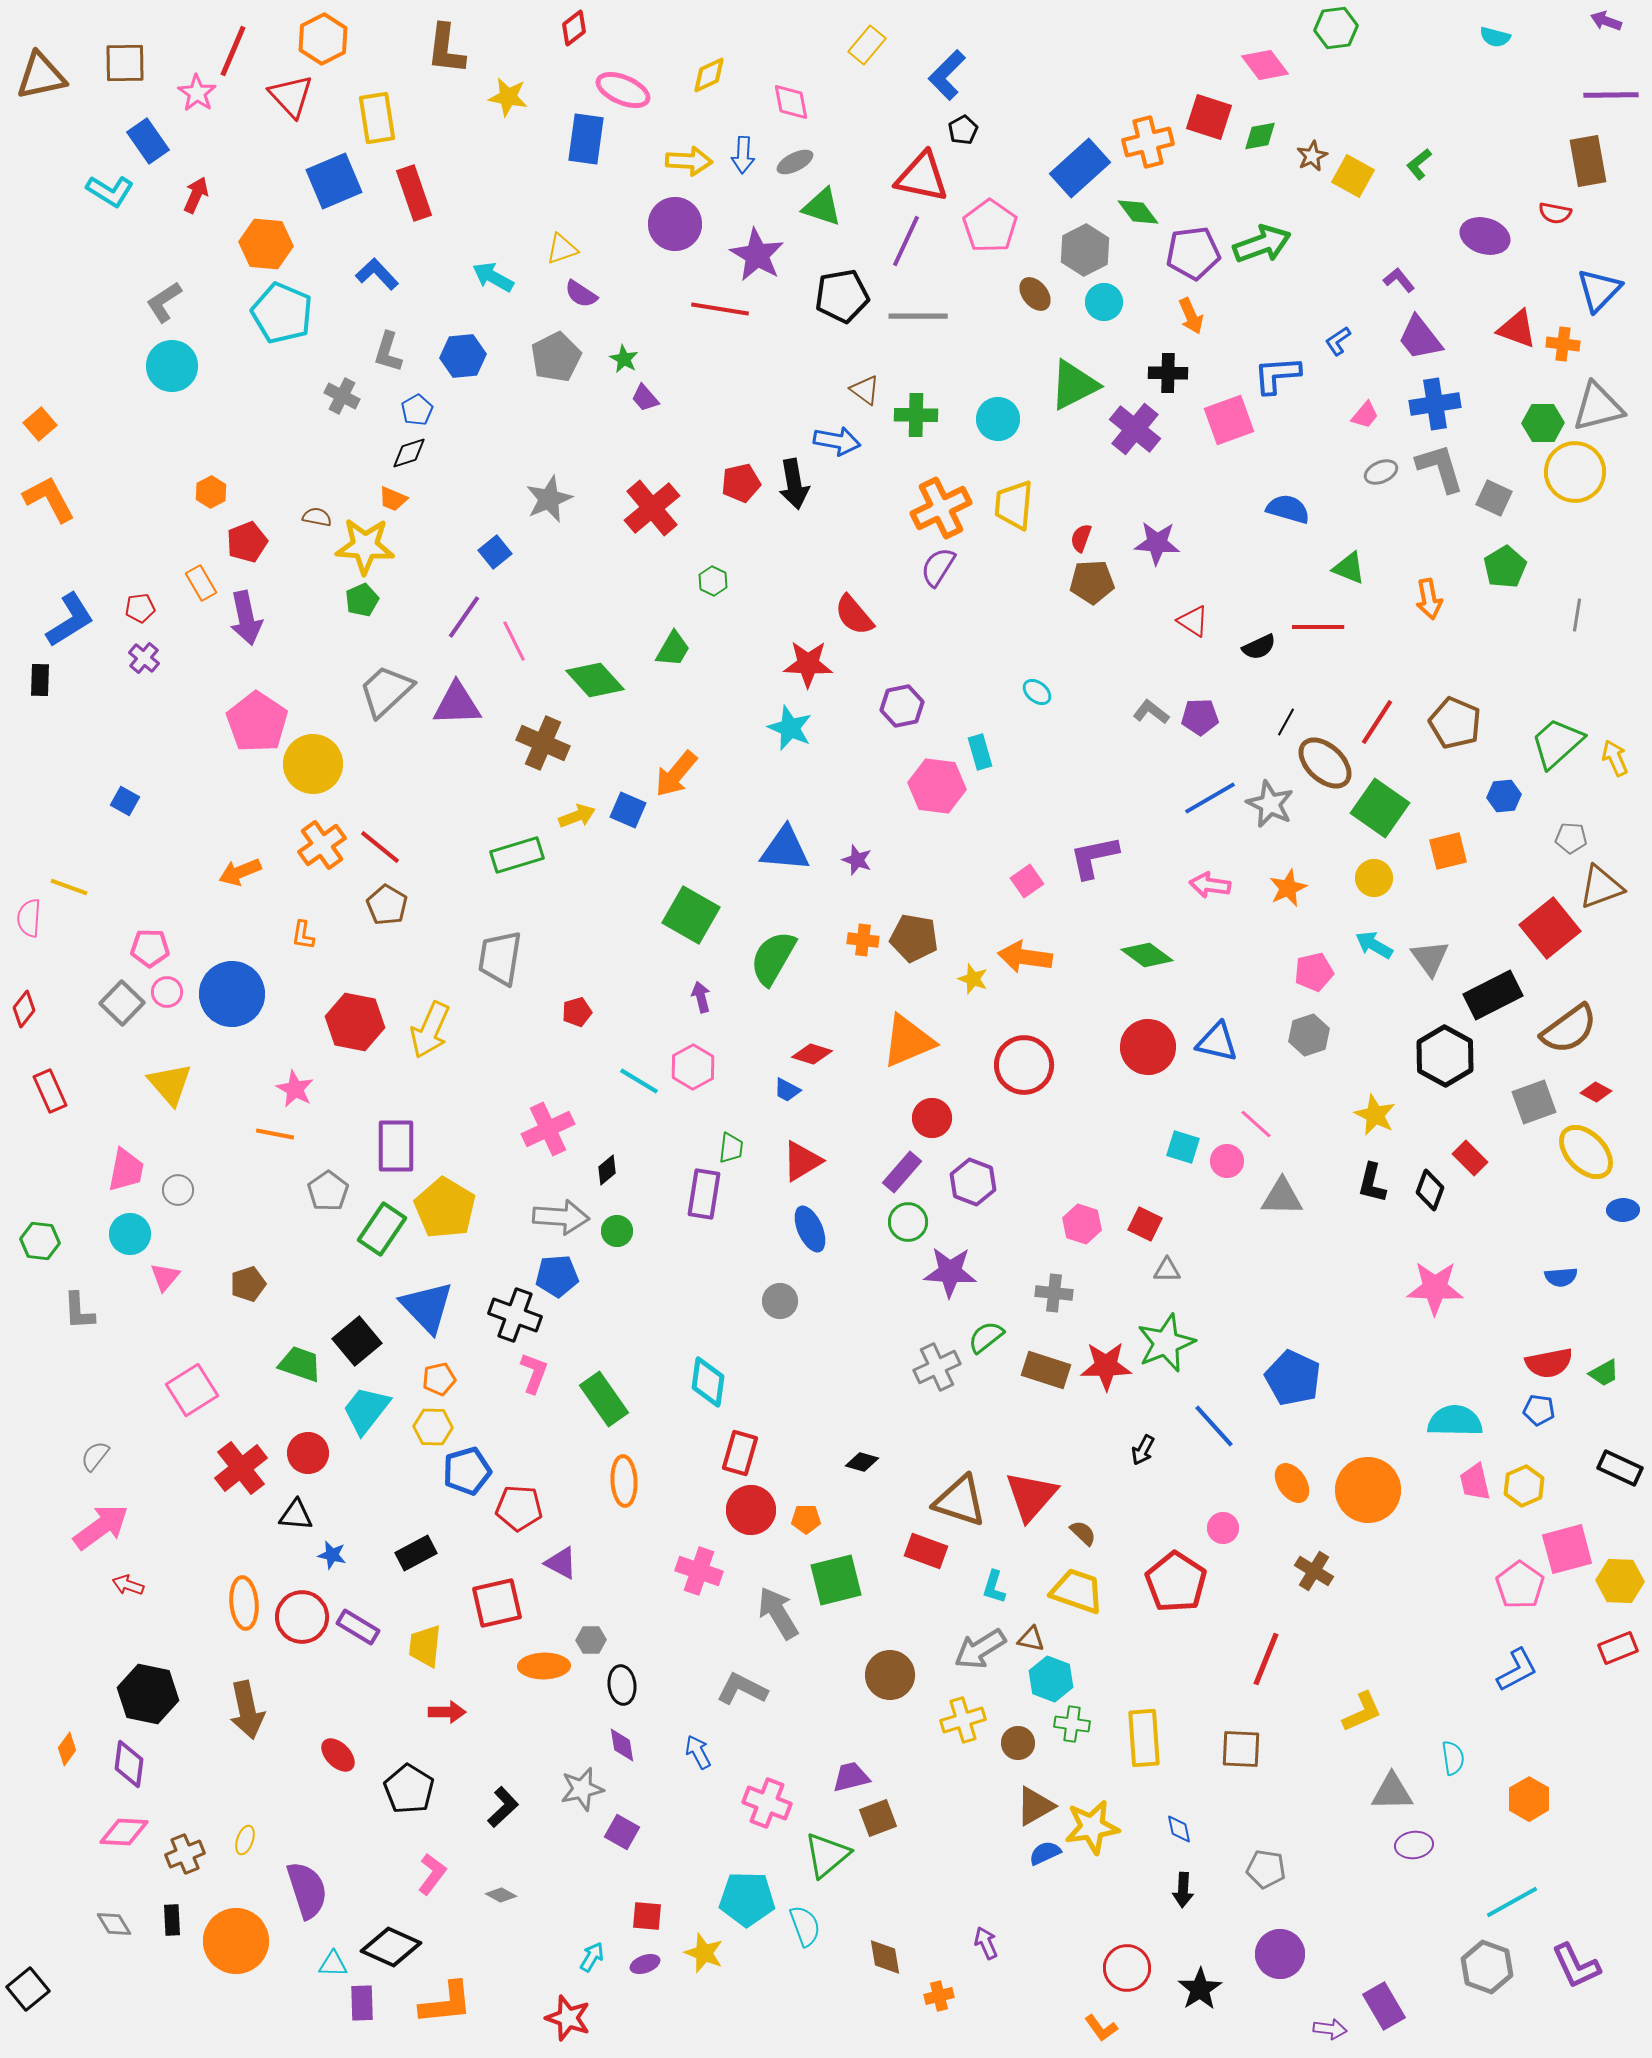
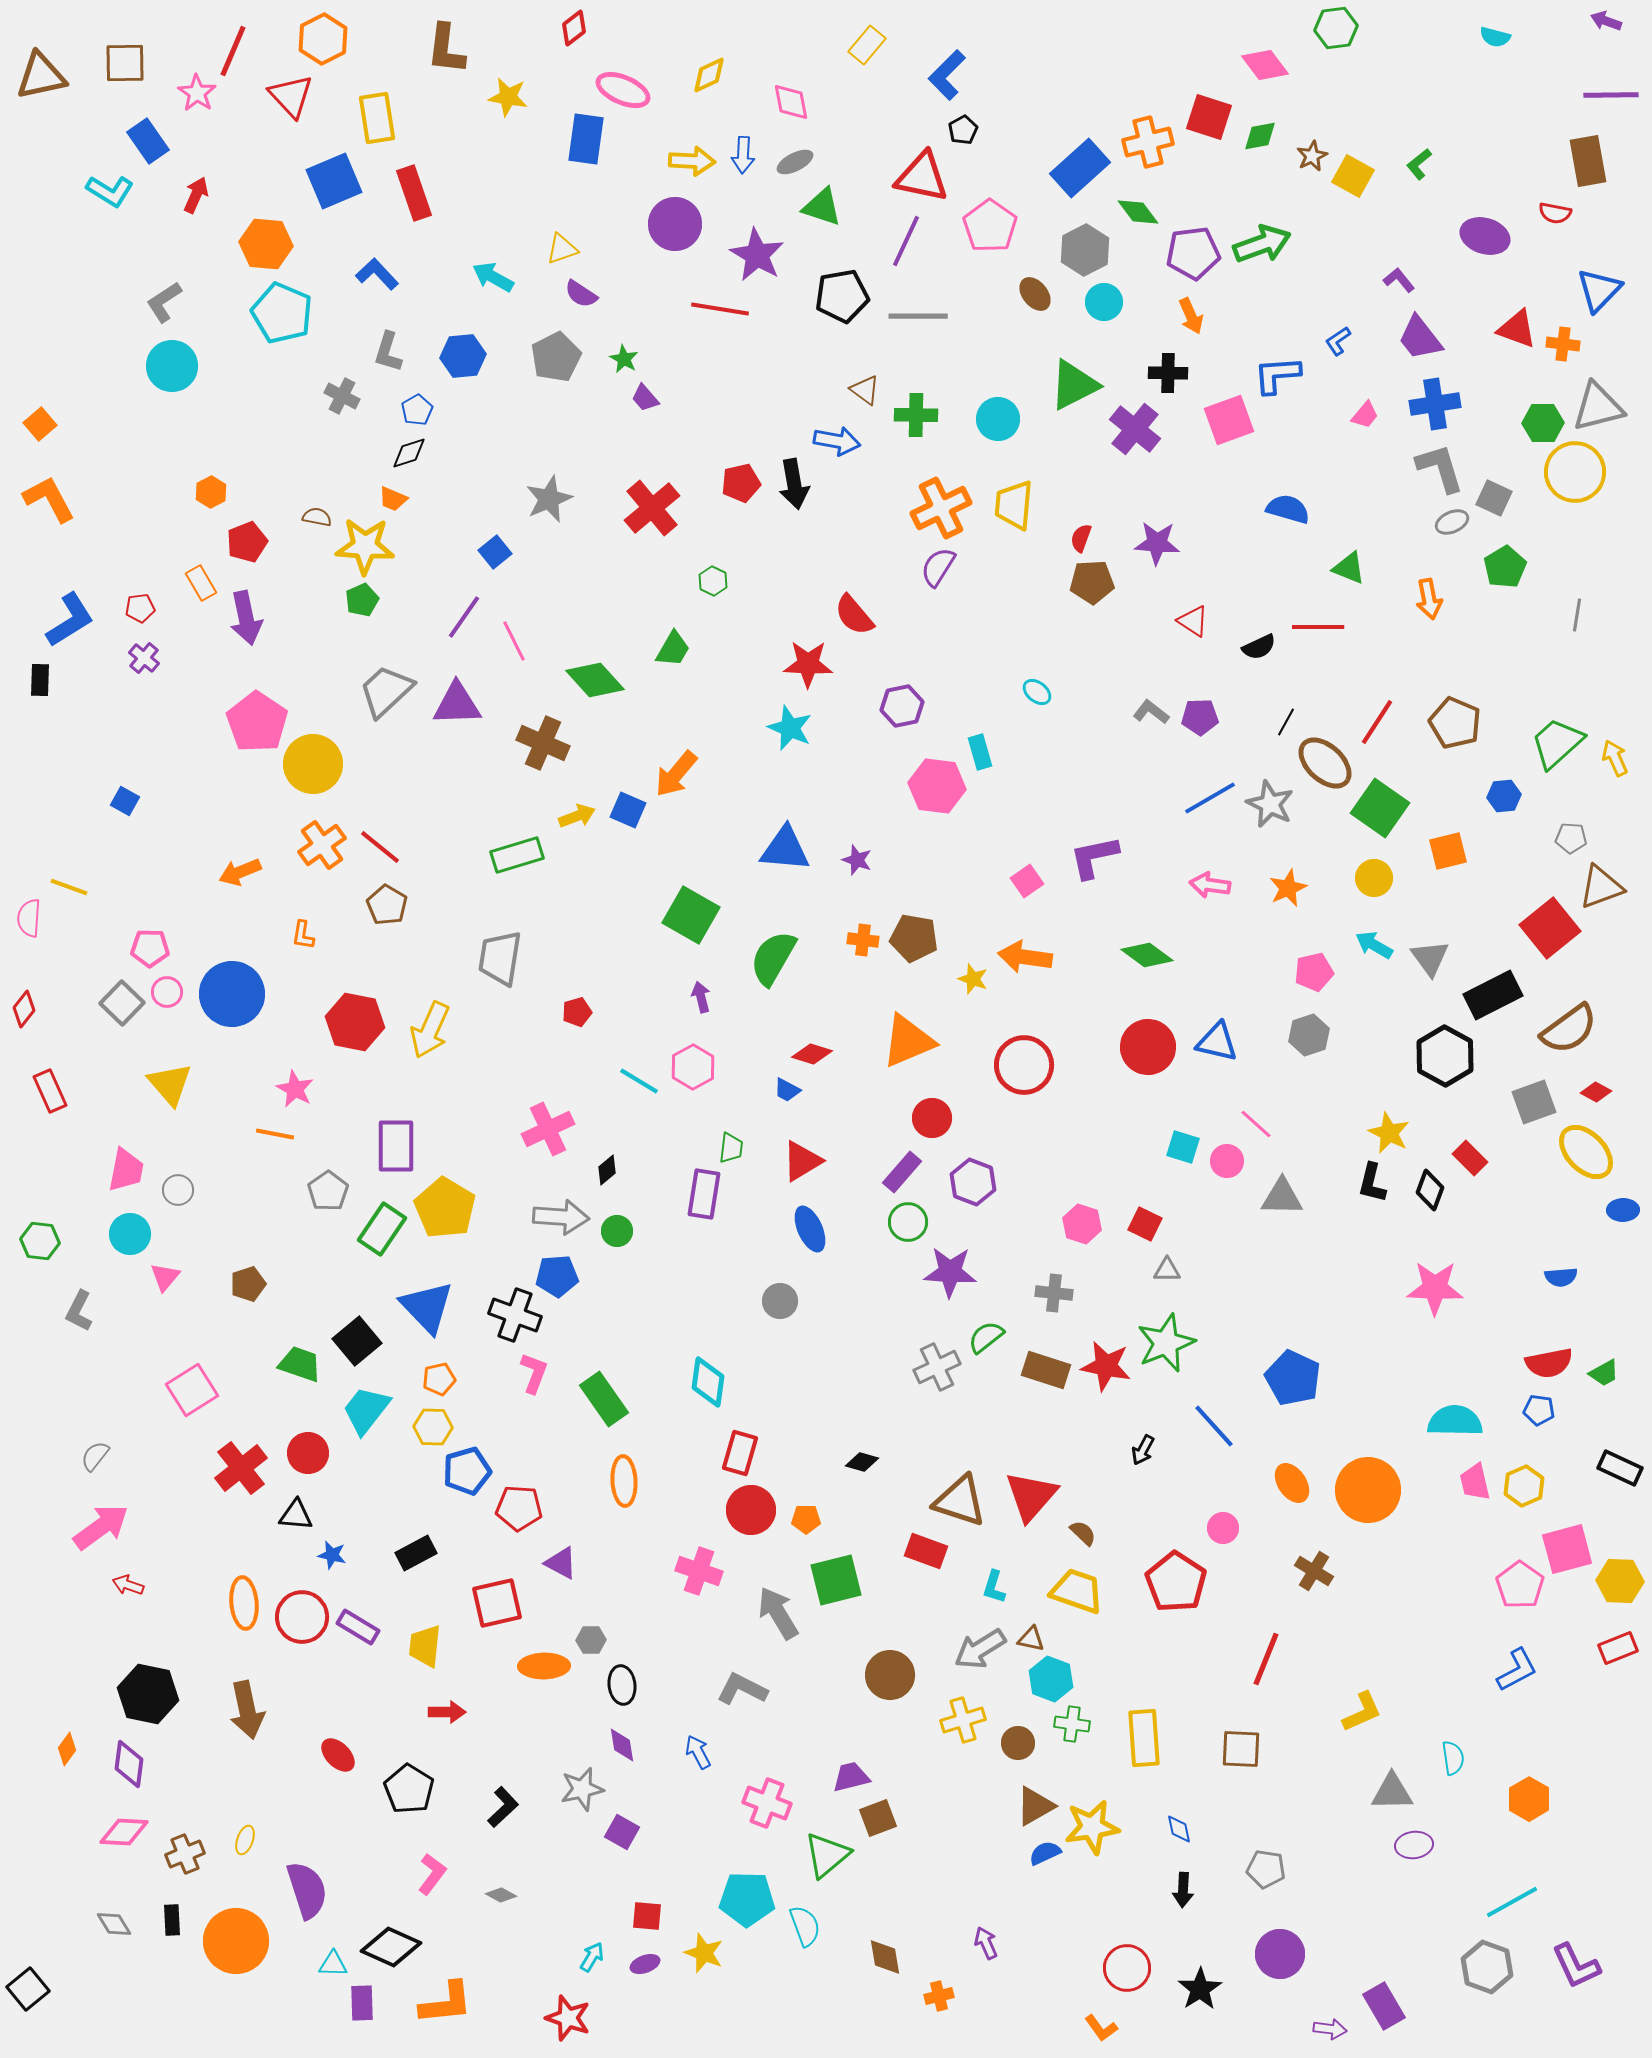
yellow arrow at (689, 161): moved 3 px right
gray ellipse at (1381, 472): moved 71 px right, 50 px down
yellow star at (1375, 1115): moved 14 px right, 18 px down
gray L-shape at (79, 1311): rotated 30 degrees clockwise
red star at (1106, 1366): rotated 12 degrees clockwise
